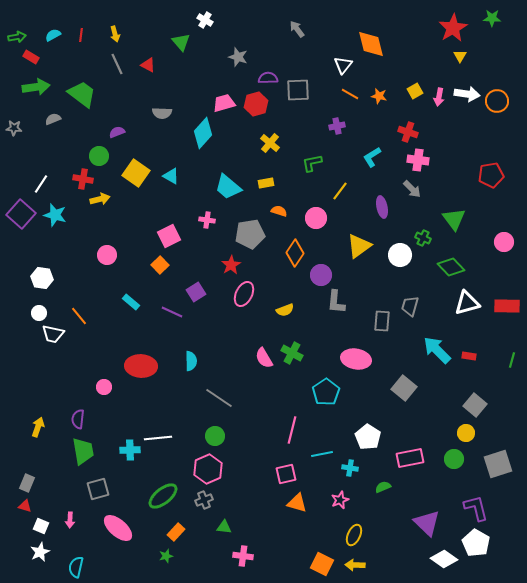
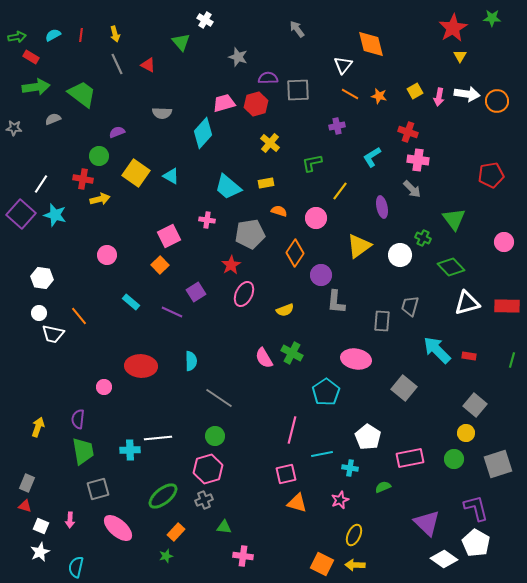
pink hexagon at (208, 469): rotated 8 degrees clockwise
